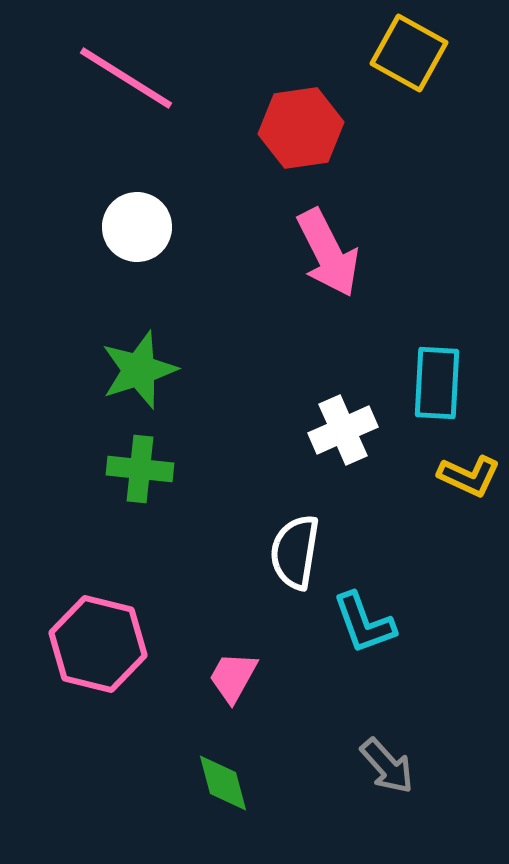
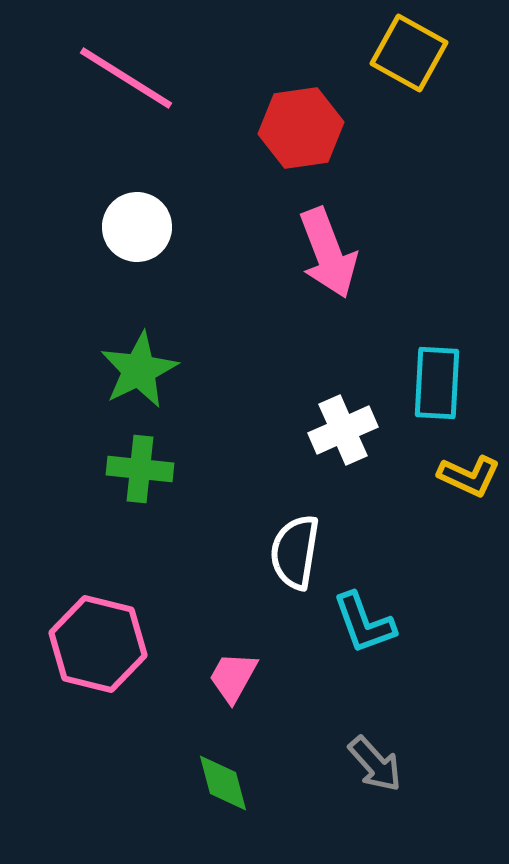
pink arrow: rotated 6 degrees clockwise
green star: rotated 8 degrees counterclockwise
gray arrow: moved 12 px left, 2 px up
